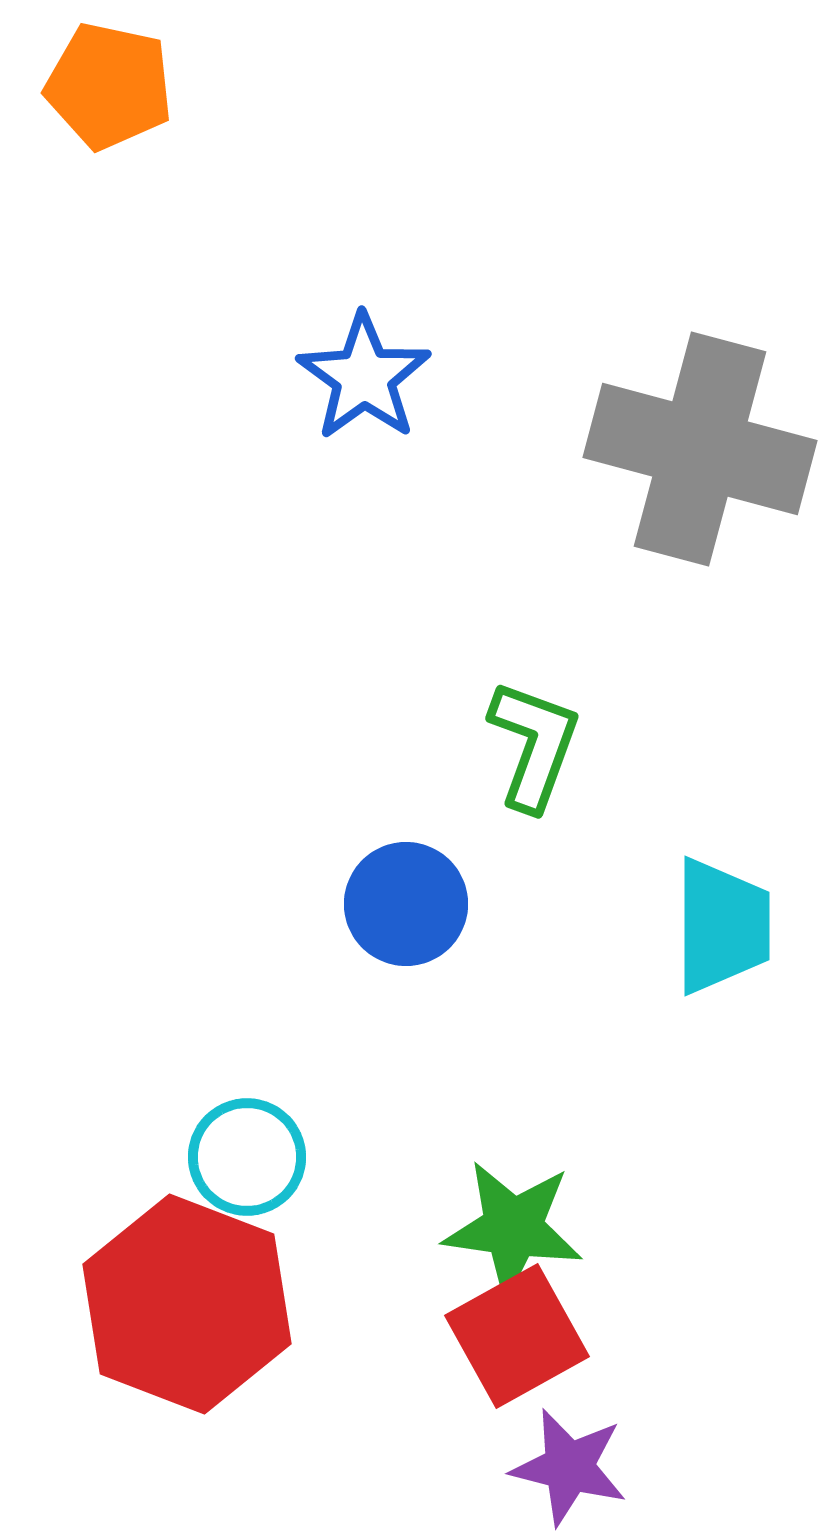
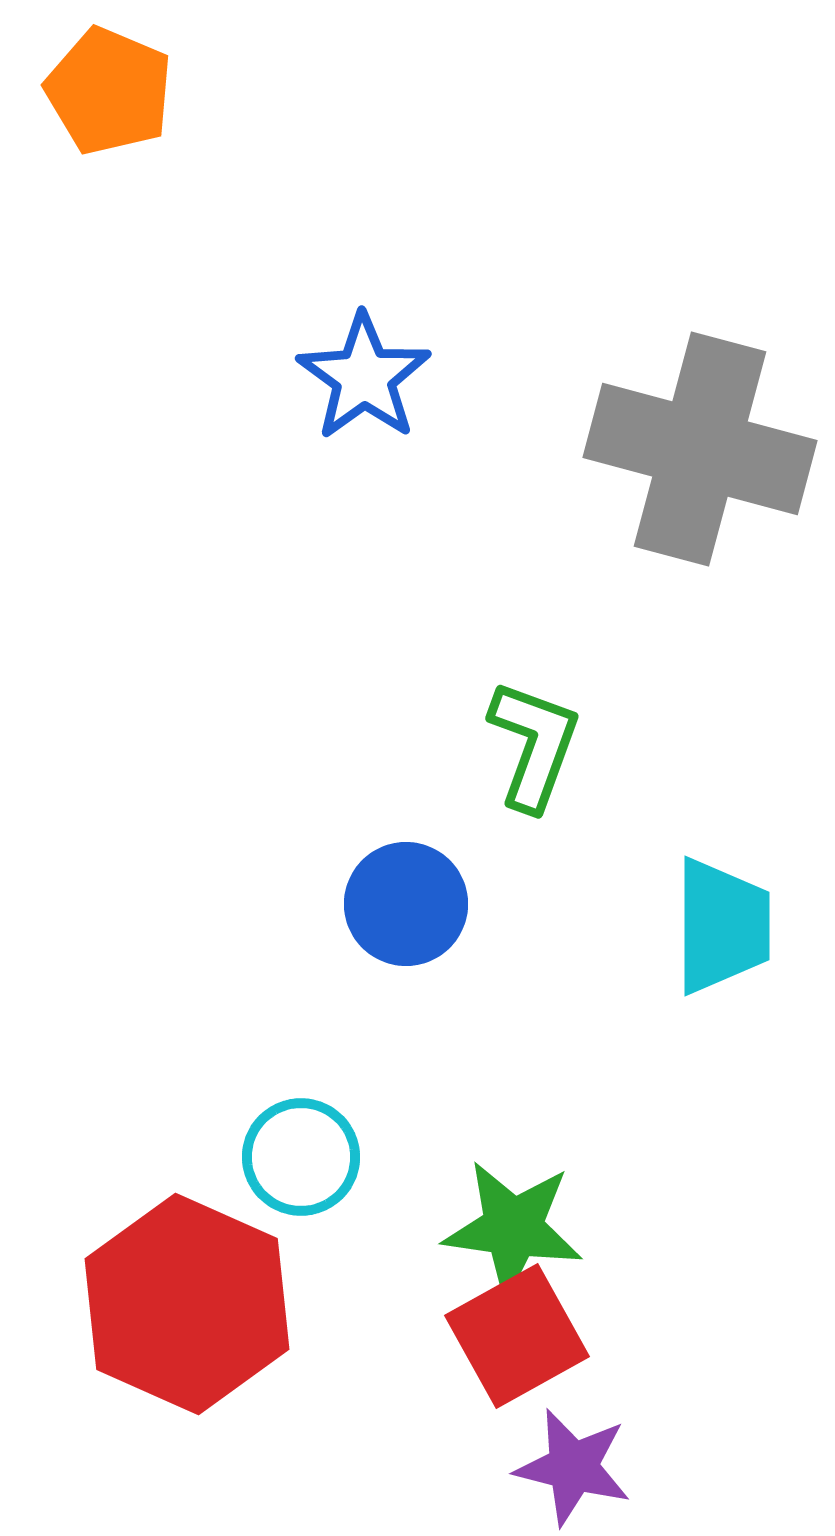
orange pentagon: moved 5 px down; rotated 11 degrees clockwise
cyan circle: moved 54 px right
red hexagon: rotated 3 degrees clockwise
purple star: moved 4 px right
